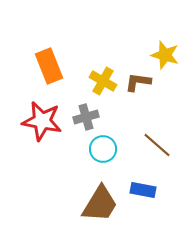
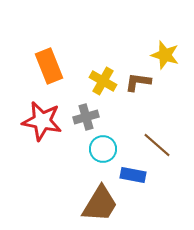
blue rectangle: moved 10 px left, 15 px up
